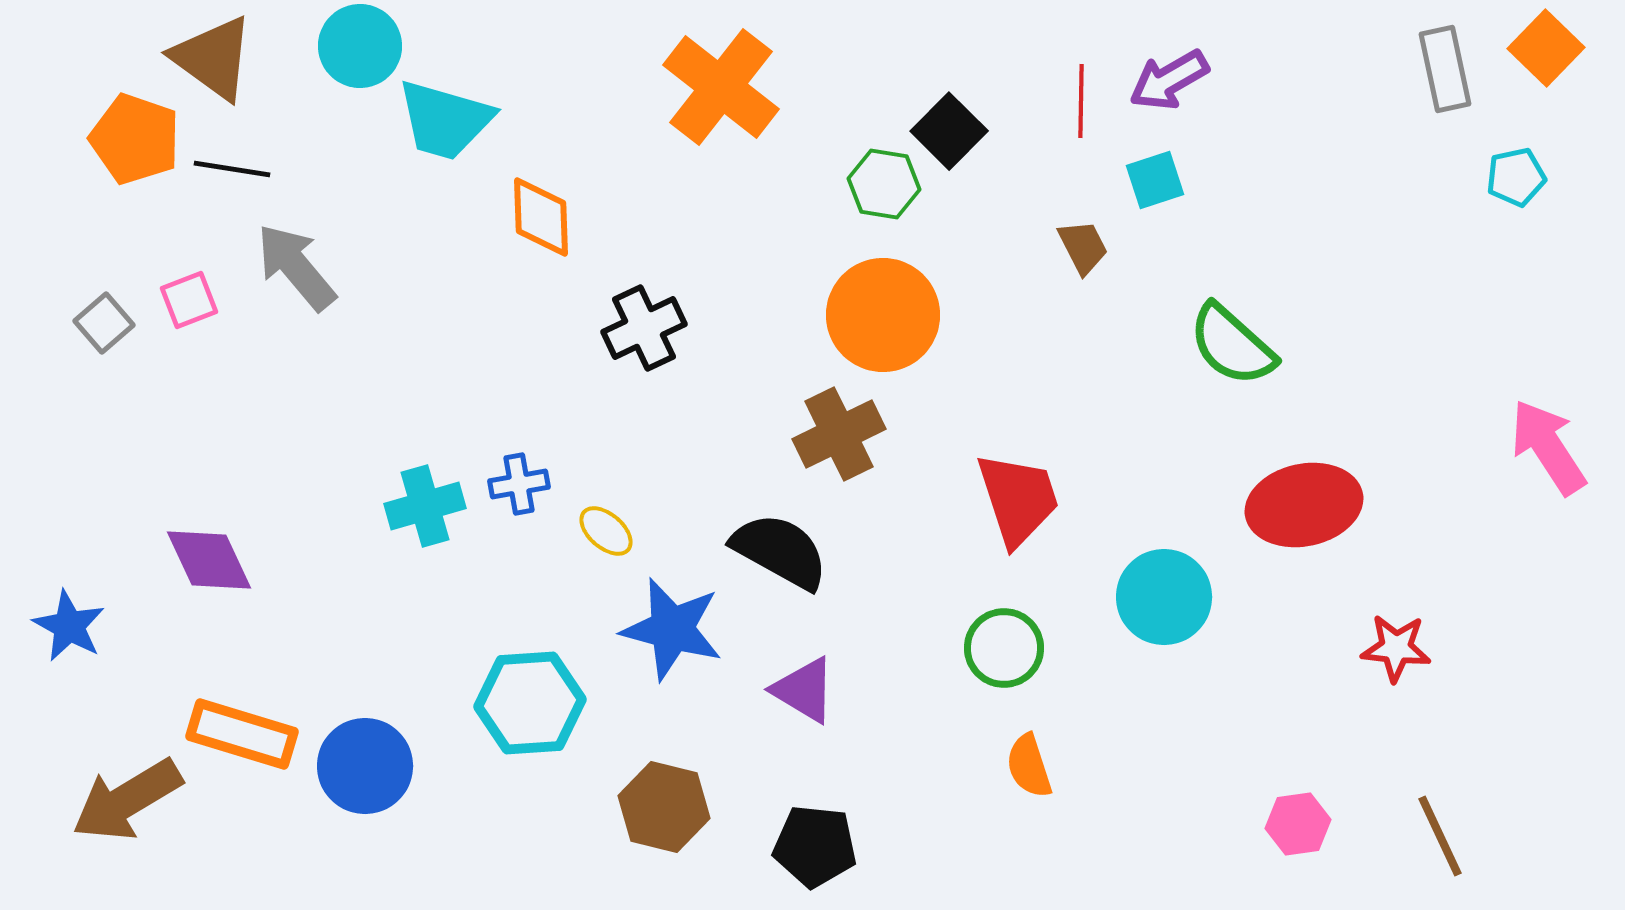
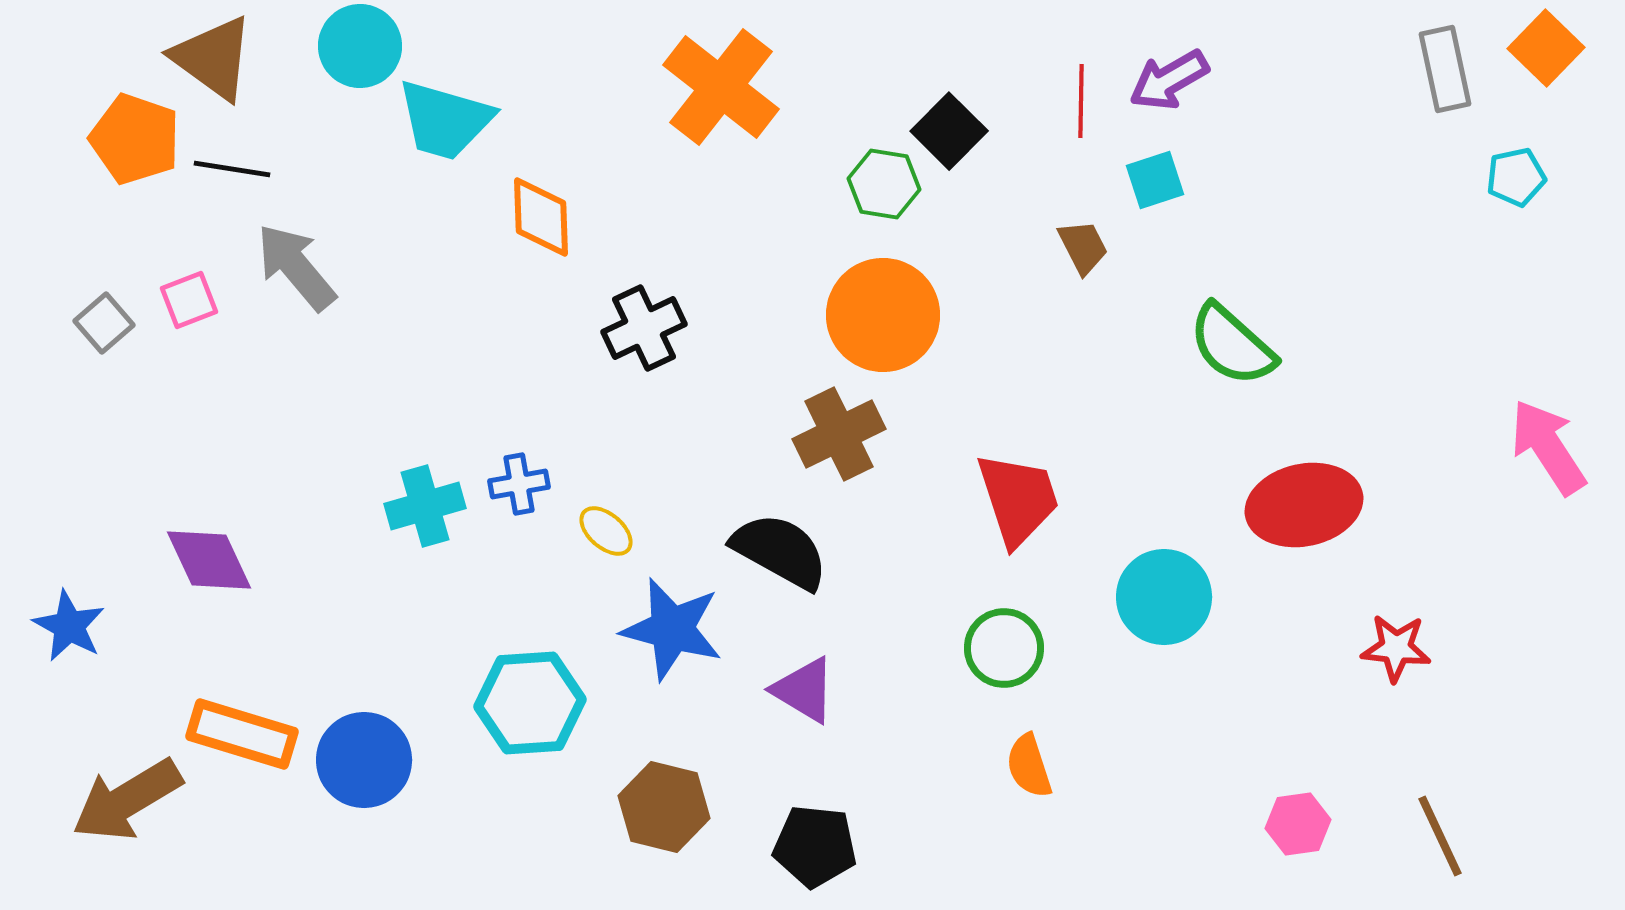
blue circle at (365, 766): moved 1 px left, 6 px up
